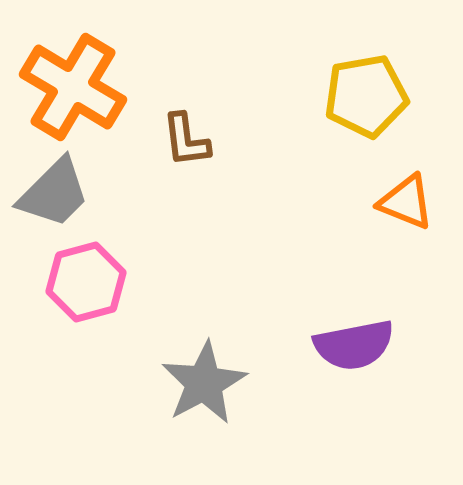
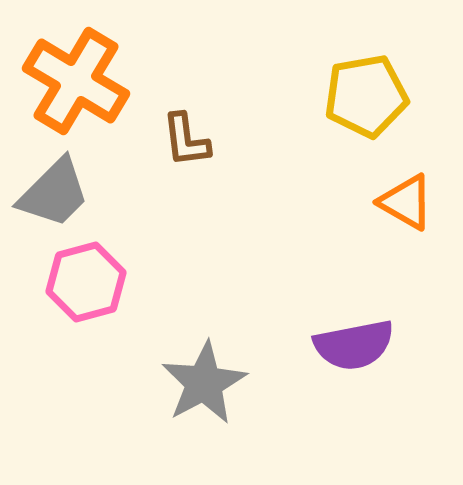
orange cross: moved 3 px right, 6 px up
orange triangle: rotated 8 degrees clockwise
